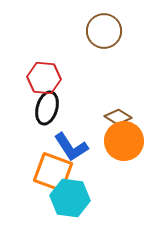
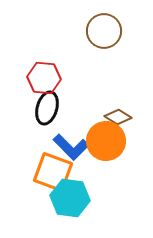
orange circle: moved 18 px left
blue L-shape: rotated 12 degrees counterclockwise
